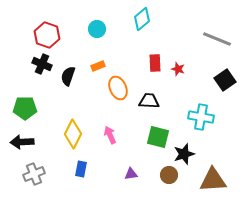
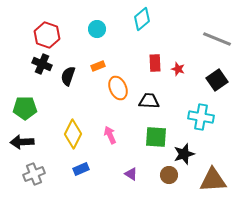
black square: moved 8 px left
green square: moved 2 px left; rotated 10 degrees counterclockwise
blue rectangle: rotated 56 degrees clockwise
purple triangle: rotated 40 degrees clockwise
